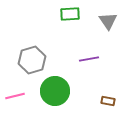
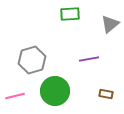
gray triangle: moved 2 px right, 3 px down; rotated 24 degrees clockwise
brown rectangle: moved 2 px left, 7 px up
